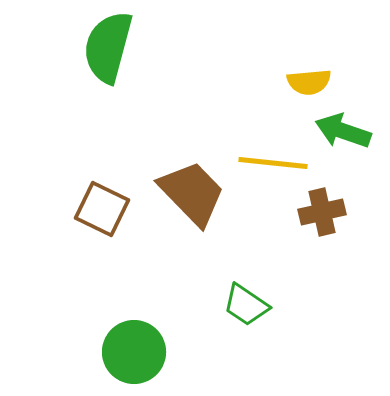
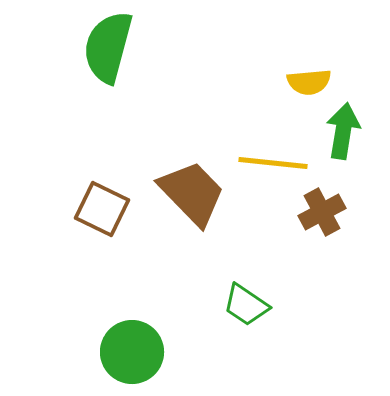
green arrow: rotated 80 degrees clockwise
brown cross: rotated 15 degrees counterclockwise
green circle: moved 2 px left
